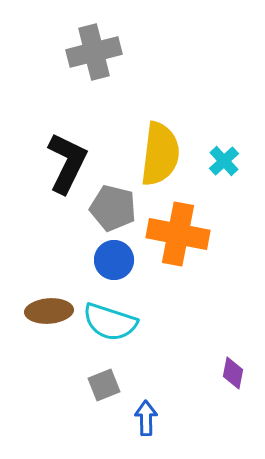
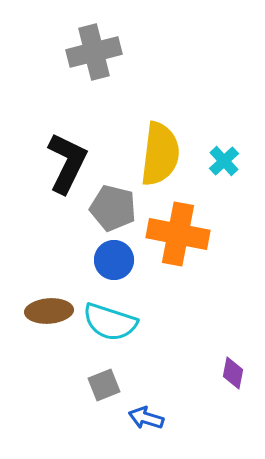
blue arrow: rotated 72 degrees counterclockwise
